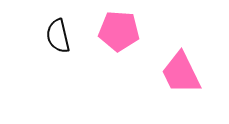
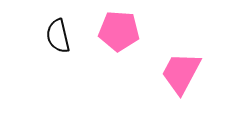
pink trapezoid: rotated 54 degrees clockwise
